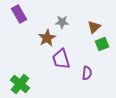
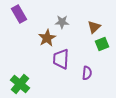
purple trapezoid: rotated 20 degrees clockwise
